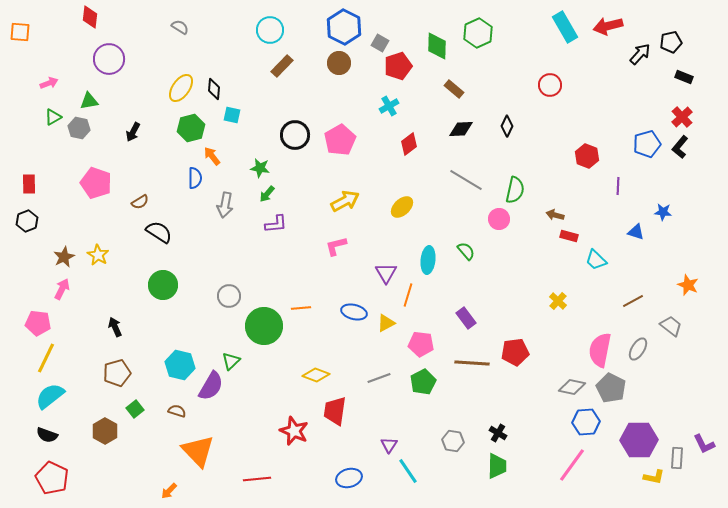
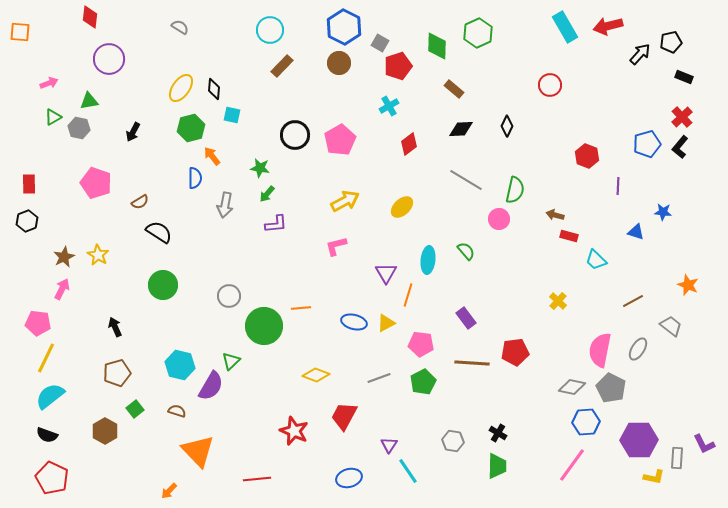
blue ellipse at (354, 312): moved 10 px down
red trapezoid at (335, 411): moved 9 px right, 5 px down; rotated 20 degrees clockwise
